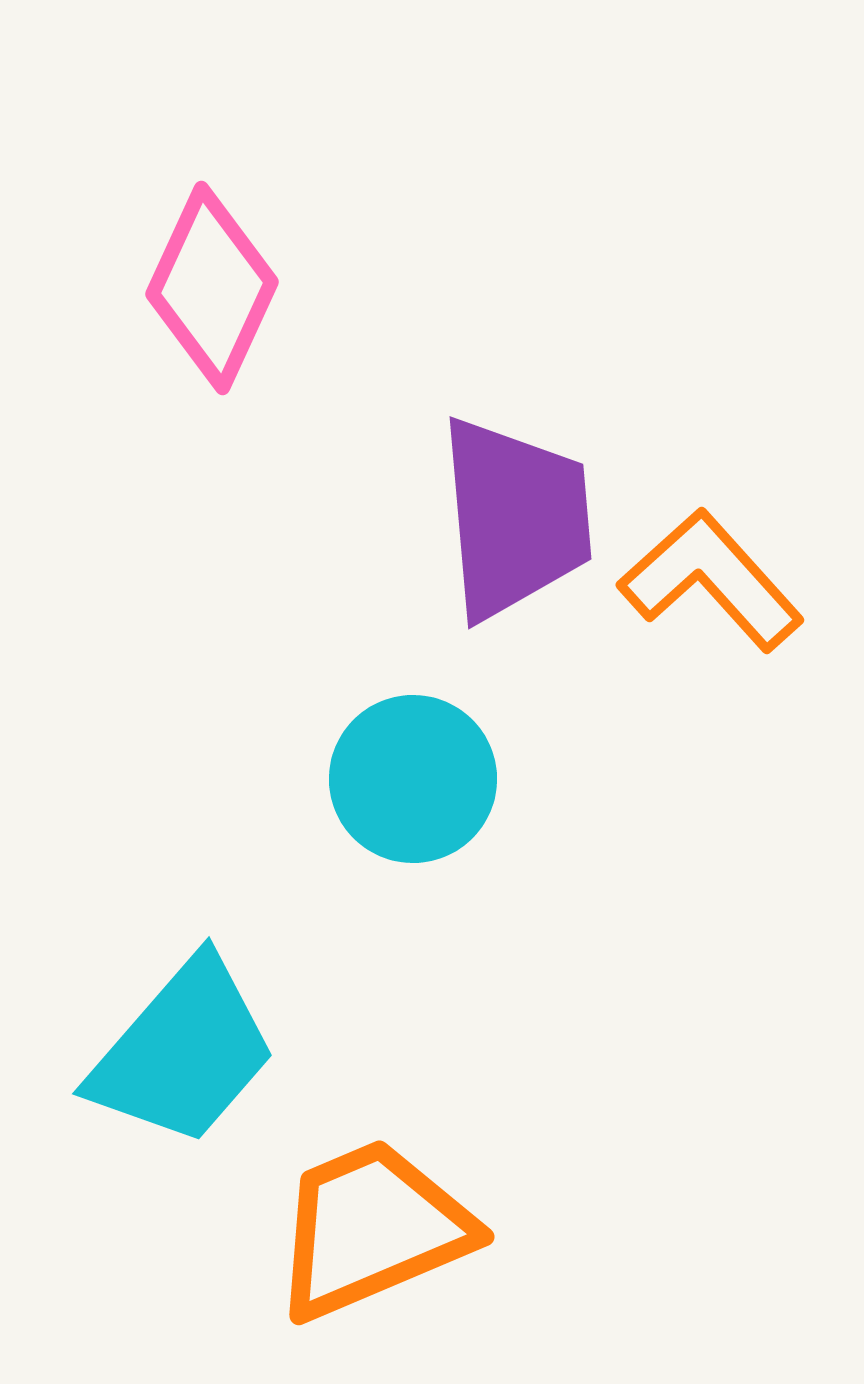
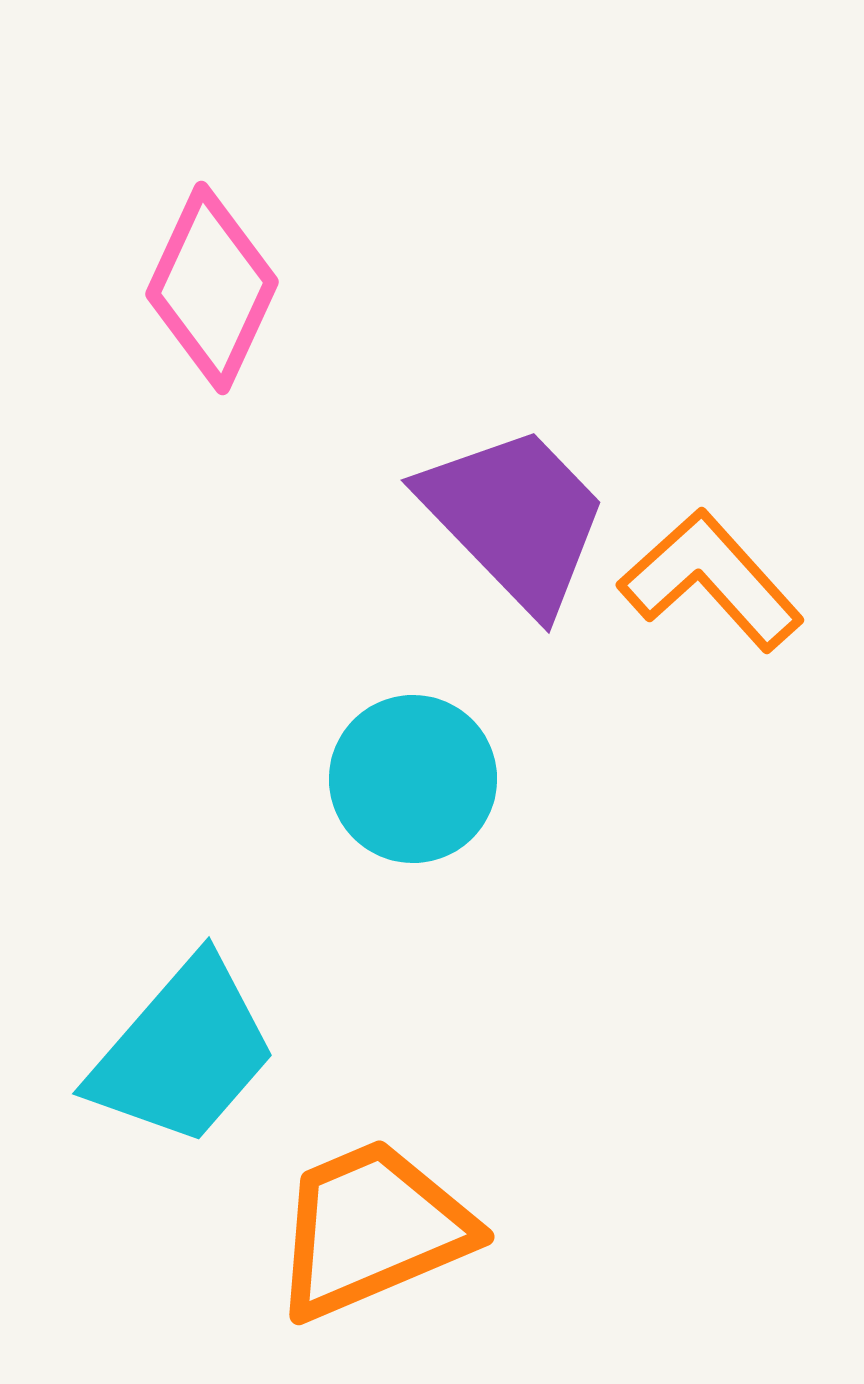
purple trapezoid: rotated 39 degrees counterclockwise
